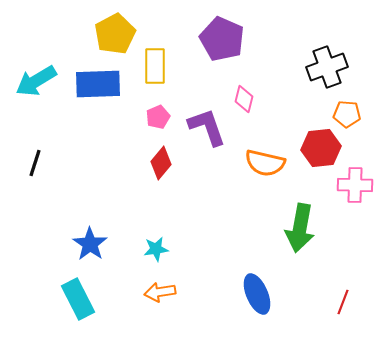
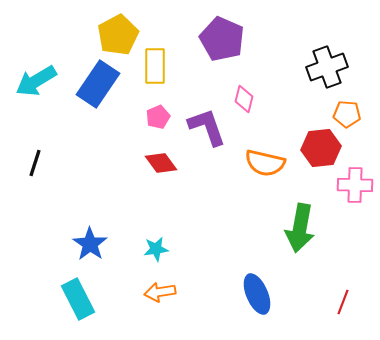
yellow pentagon: moved 3 px right, 1 px down
blue rectangle: rotated 54 degrees counterclockwise
red diamond: rotated 76 degrees counterclockwise
